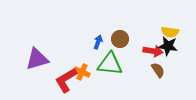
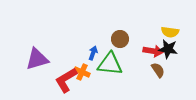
blue arrow: moved 5 px left, 11 px down
black star: moved 3 px down
